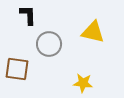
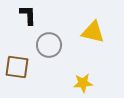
gray circle: moved 1 px down
brown square: moved 2 px up
yellow star: rotated 12 degrees counterclockwise
